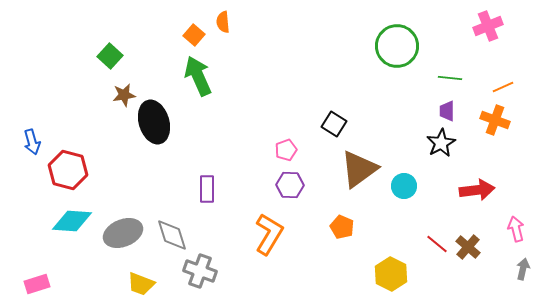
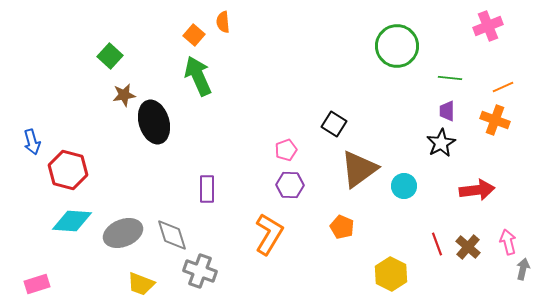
pink arrow: moved 8 px left, 13 px down
red line: rotated 30 degrees clockwise
